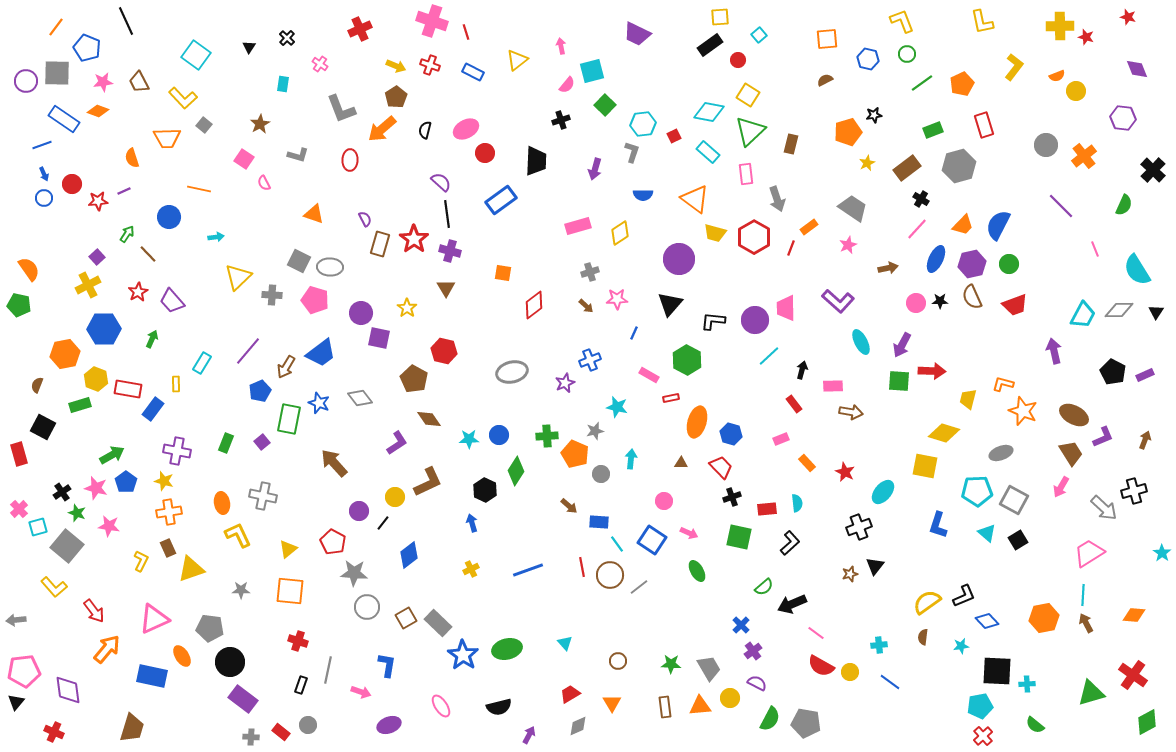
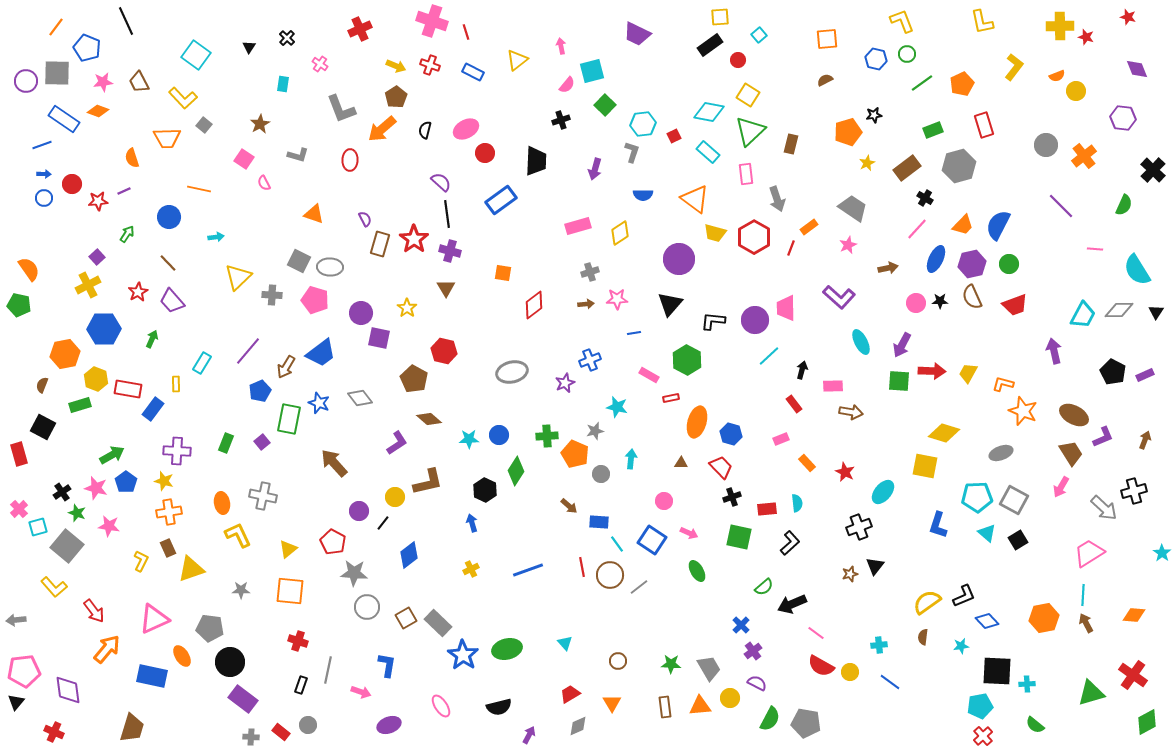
blue hexagon at (868, 59): moved 8 px right
blue arrow at (44, 174): rotated 64 degrees counterclockwise
black cross at (921, 199): moved 4 px right, 1 px up
pink line at (1095, 249): rotated 63 degrees counterclockwise
brown line at (148, 254): moved 20 px right, 9 px down
purple L-shape at (838, 301): moved 1 px right, 4 px up
brown arrow at (586, 306): moved 2 px up; rotated 49 degrees counterclockwise
blue line at (634, 333): rotated 56 degrees clockwise
brown semicircle at (37, 385): moved 5 px right
yellow trapezoid at (968, 399): moved 26 px up; rotated 15 degrees clockwise
brown diamond at (429, 419): rotated 15 degrees counterclockwise
purple cross at (177, 451): rotated 8 degrees counterclockwise
brown L-shape at (428, 482): rotated 12 degrees clockwise
cyan pentagon at (977, 491): moved 6 px down
